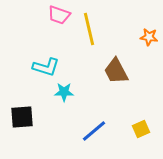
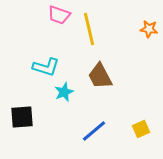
orange star: moved 8 px up
brown trapezoid: moved 16 px left, 5 px down
cyan star: rotated 24 degrees counterclockwise
